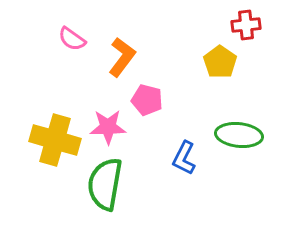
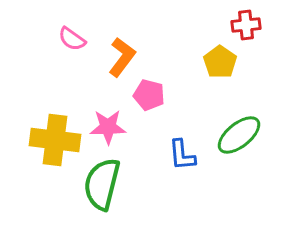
pink pentagon: moved 2 px right, 5 px up
green ellipse: rotated 45 degrees counterclockwise
yellow cross: rotated 9 degrees counterclockwise
blue L-shape: moved 2 px left, 3 px up; rotated 32 degrees counterclockwise
green semicircle: moved 3 px left; rotated 4 degrees clockwise
